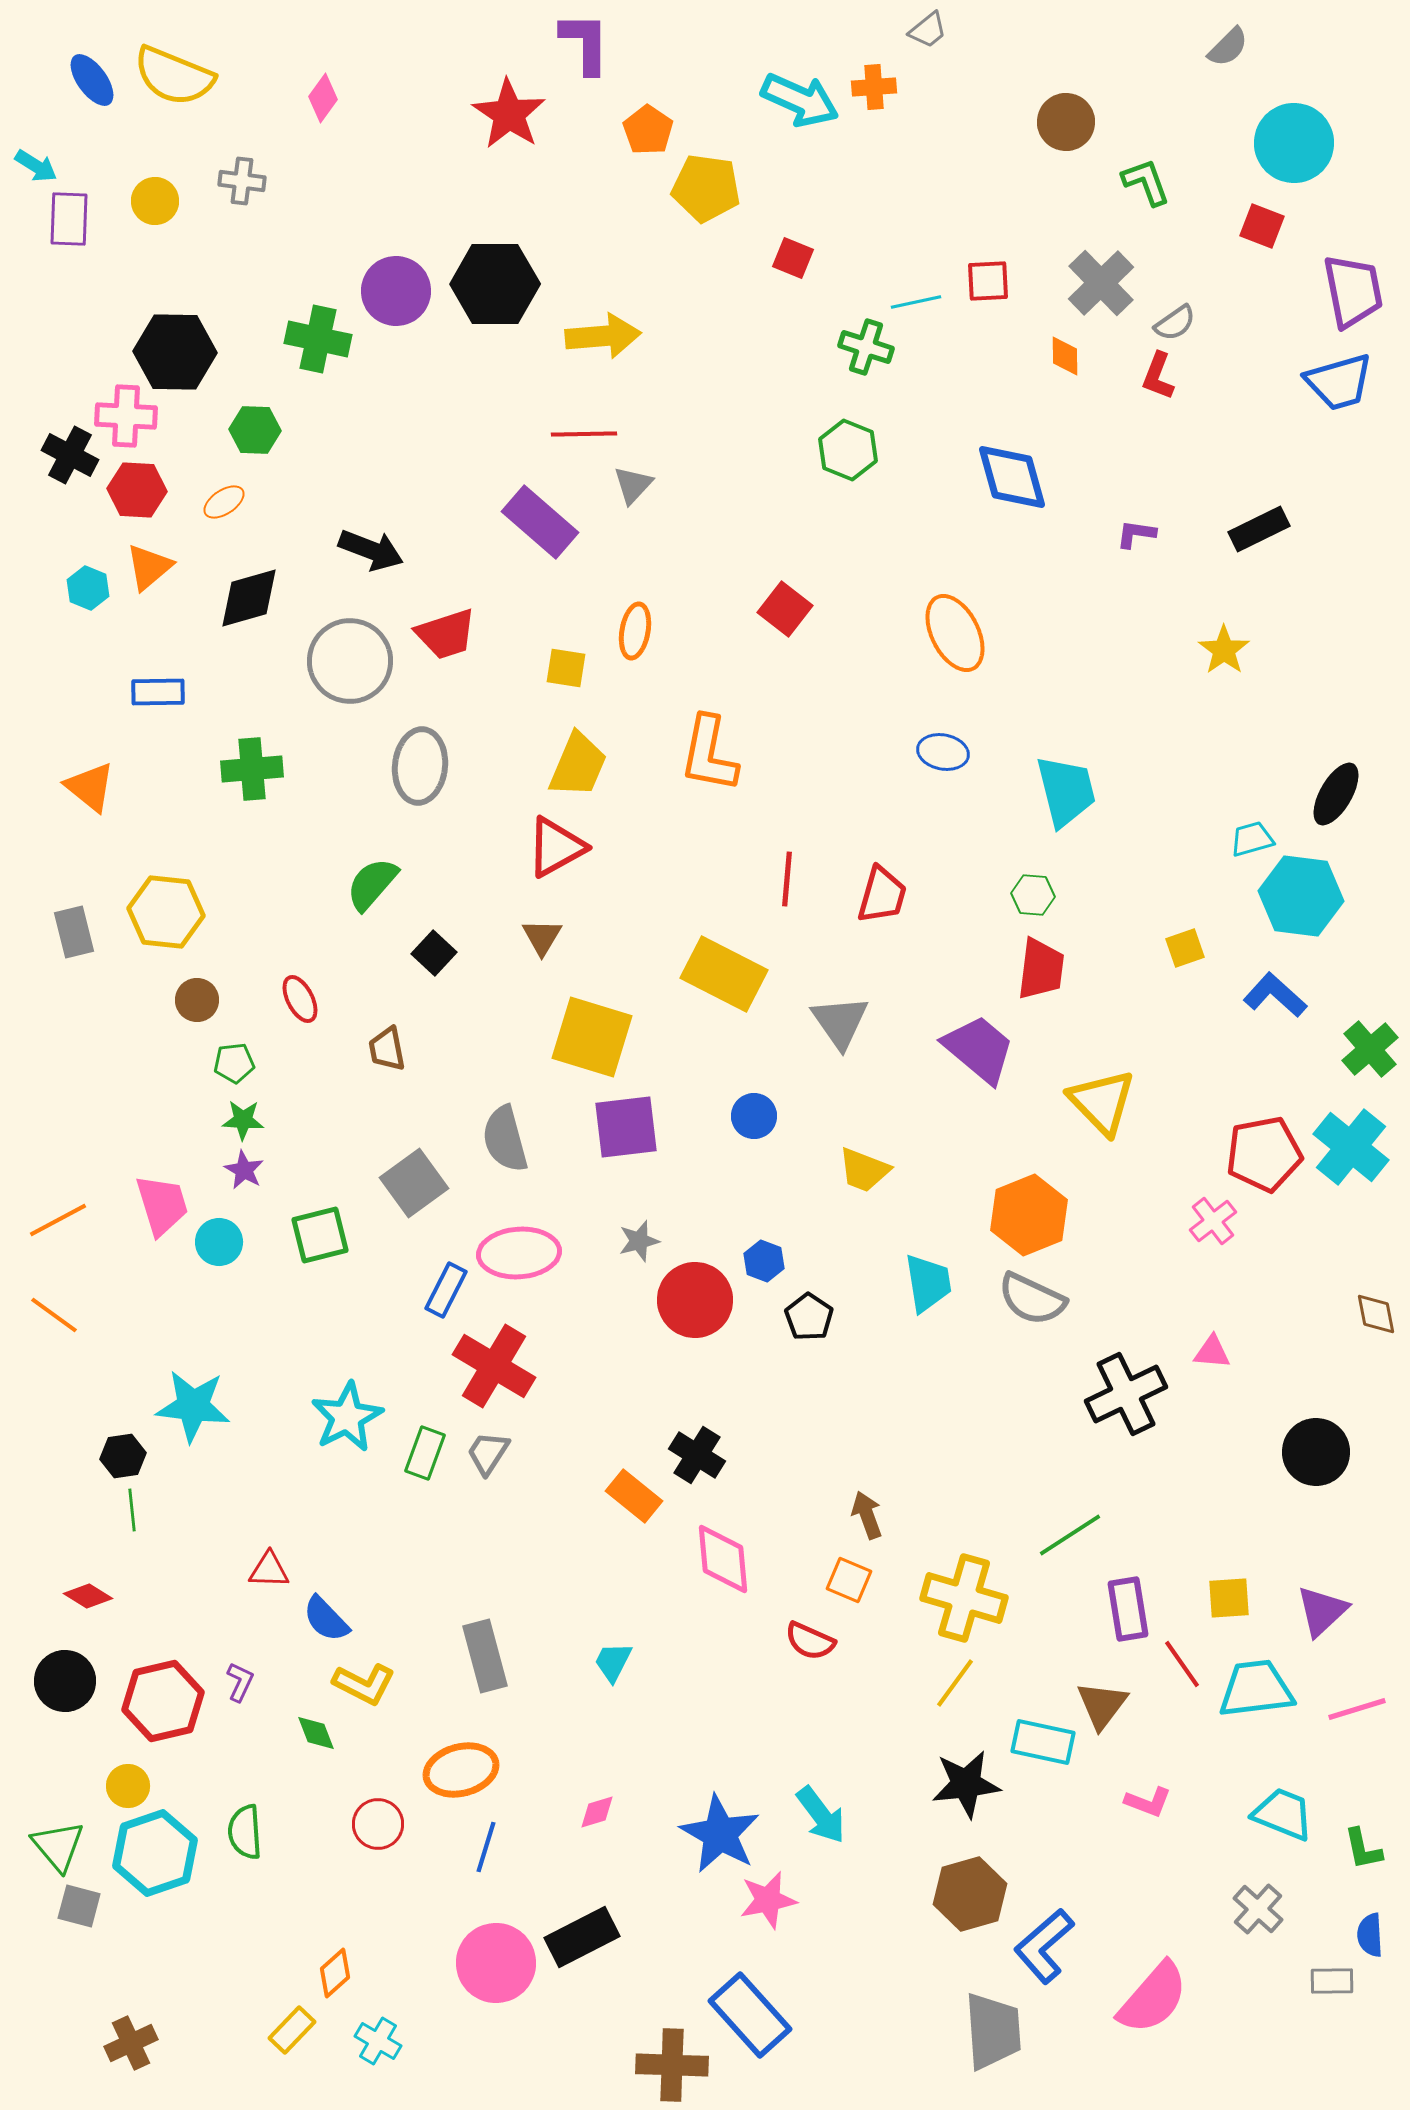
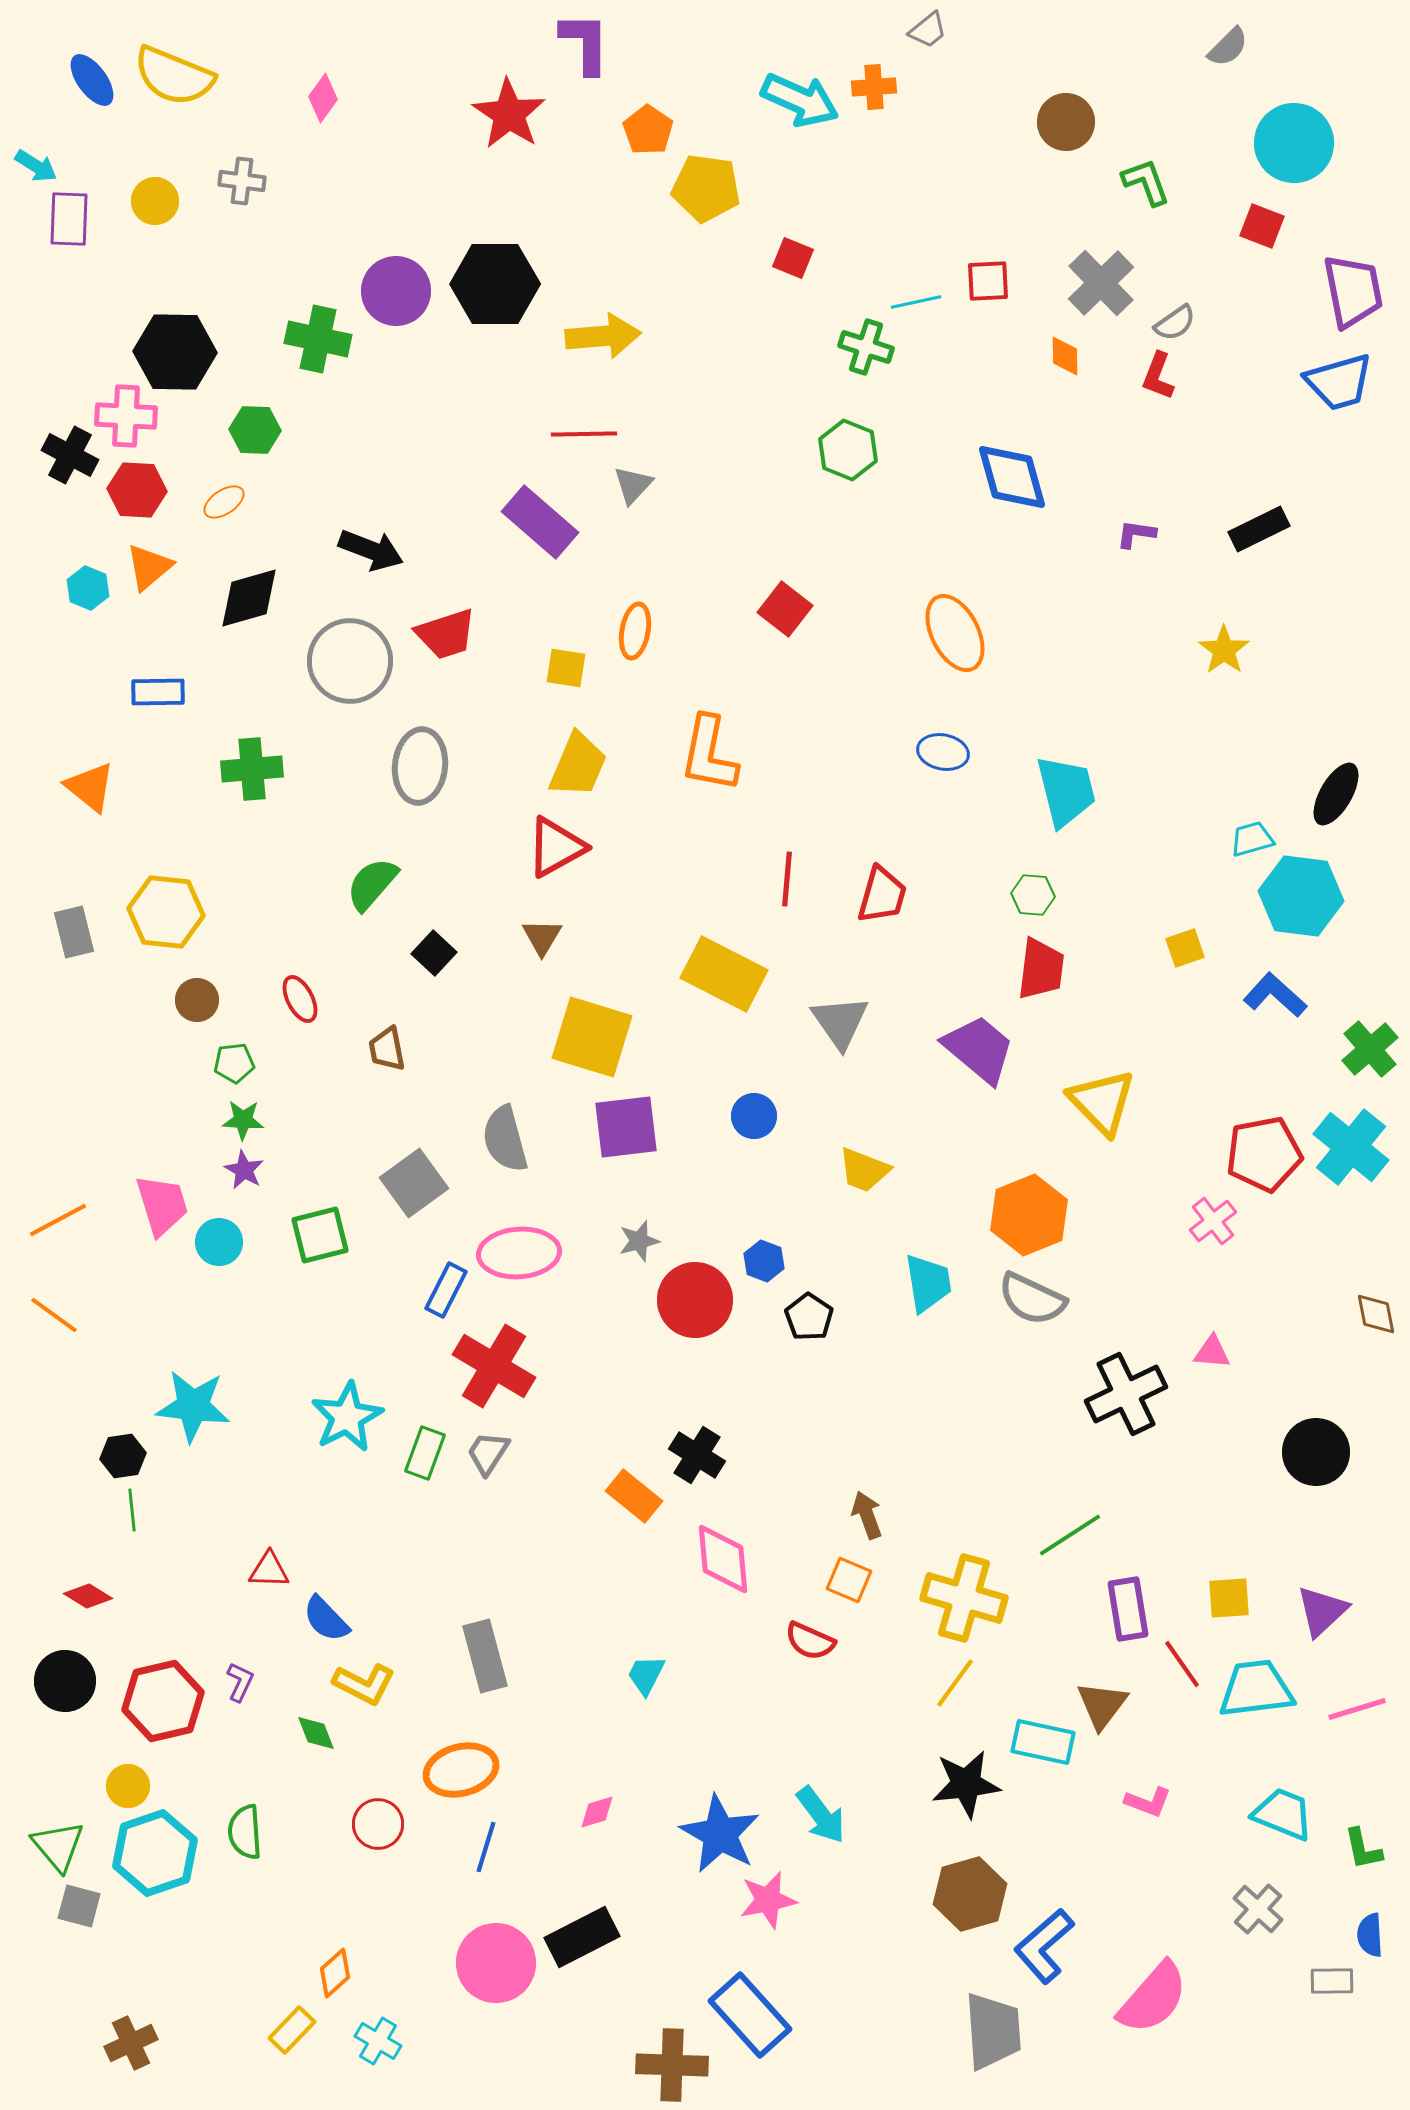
cyan trapezoid at (613, 1662): moved 33 px right, 13 px down
